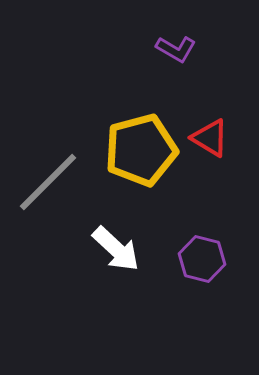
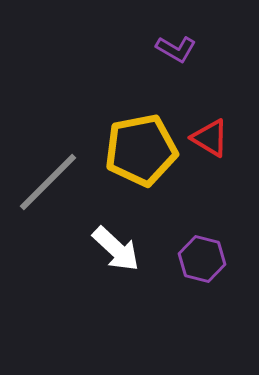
yellow pentagon: rotated 4 degrees clockwise
